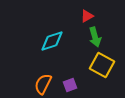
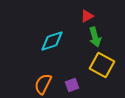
purple square: moved 2 px right
